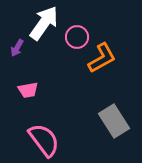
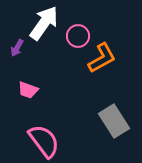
pink circle: moved 1 px right, 1 px up
pink trapezoid: rotated 30 degrees clockwise
pink semicircle: moved 1 px down
